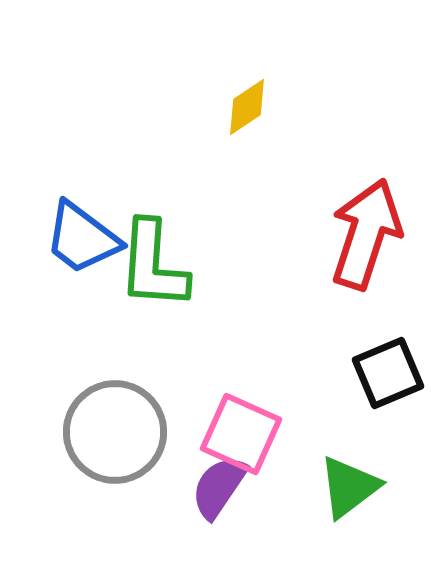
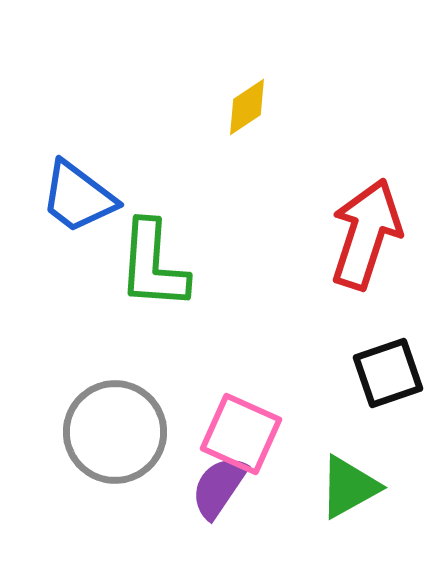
blue trapezoid: moved 4 px left, 41 px up
black square: rotated 4 degrees clockwise
green triangle: rotated 8 degrees clockwise
